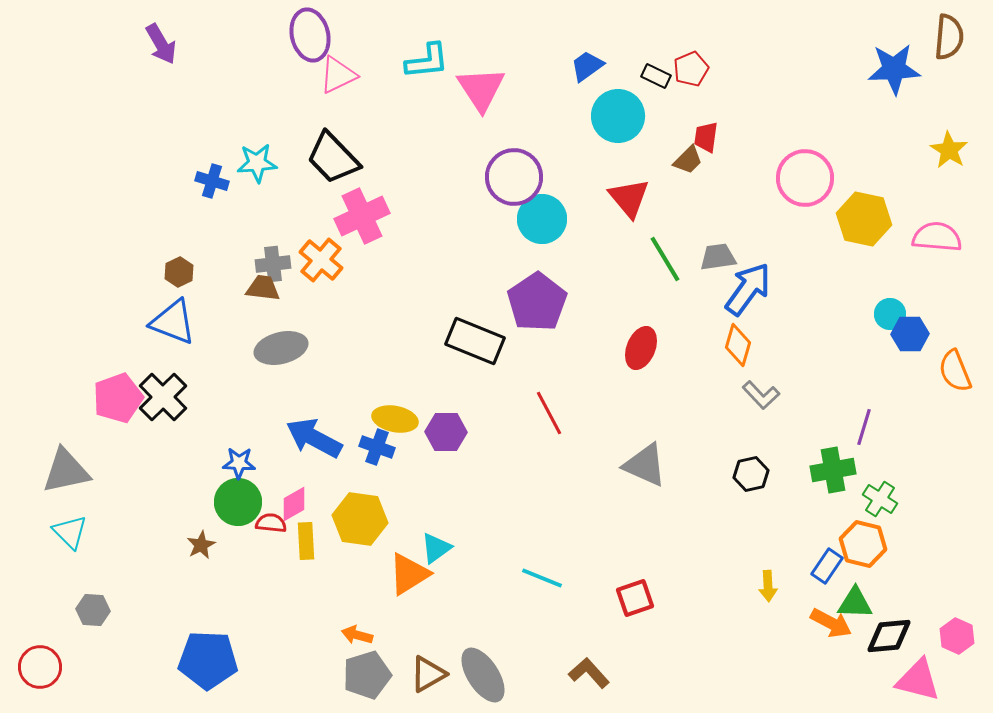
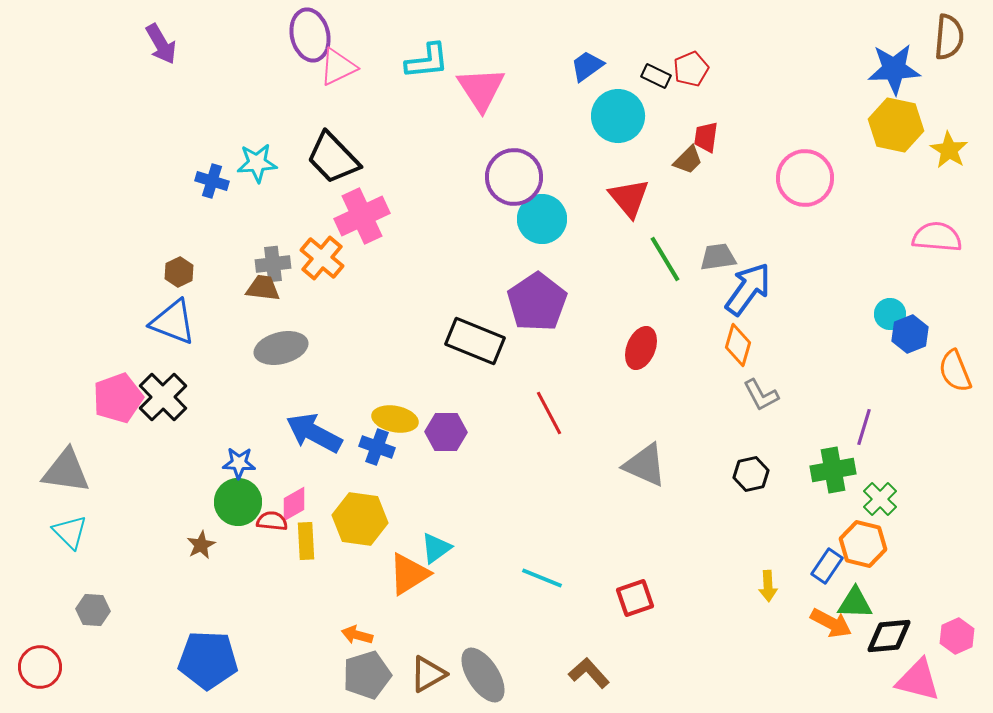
pink triangle at (338, 75): moved 8 px up
yellow hexagon at (864, 219): moved 32 px right, 94 px up
orange cross at (321, 260): moved 1 px right, 2 px up
blue hexagon at (910, 334): rotated 21 degrees counterclockwise
gray L-shape at (761, 395): rotated 15 degrees clockwise
blue arrow at (314, 438): moved 5 px up
gray triangle at (66, 471): rotated 20 degrees clockwise
green cross at (880, 499): rotated 12 degrees clockwise
red semicircle at (271, 523): moved 1 px right, 2 px up
pink hexagon at (957, 636): rotated 12 degrees clockwise
